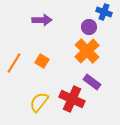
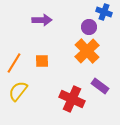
orange square: rotated 32 degrees counterclockwise
purple rectangle: moved 8 px right, 4 px down
yellow semicircle: moved 21 px left, 11 px up
